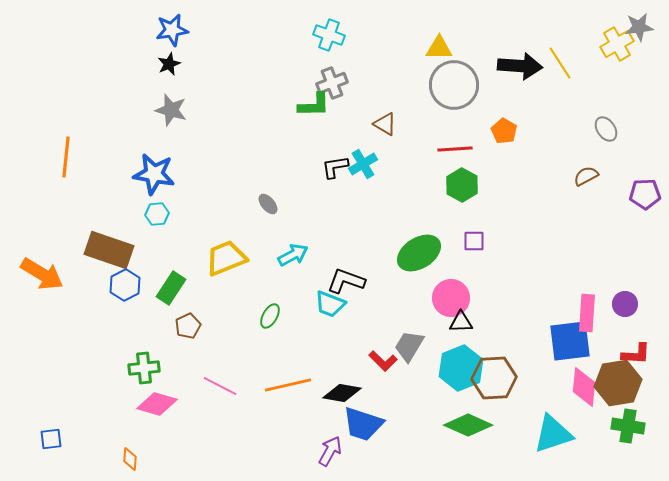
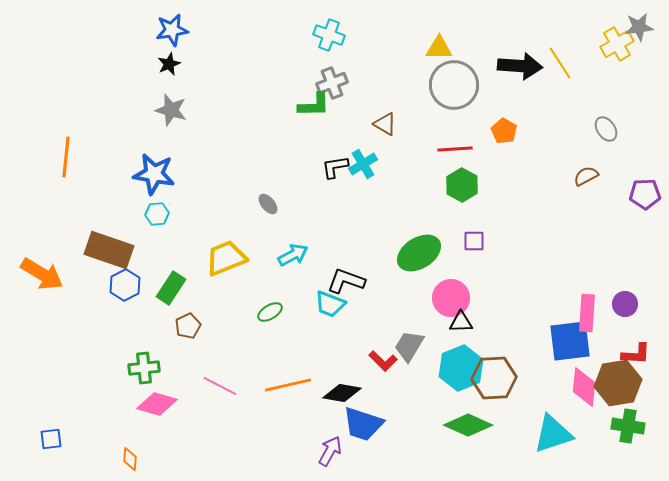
green ellipse at (270, 316): moved 4 px up; rotated 30 degrees clockwise
